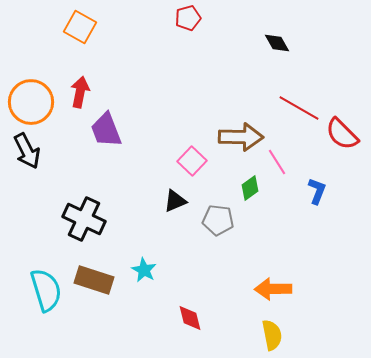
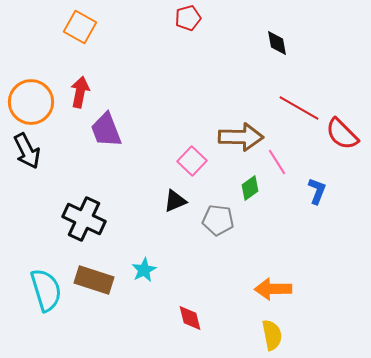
black diamond: rotated 20 degrees clockwise
cyan star: rotated 15 degrees clockwise
